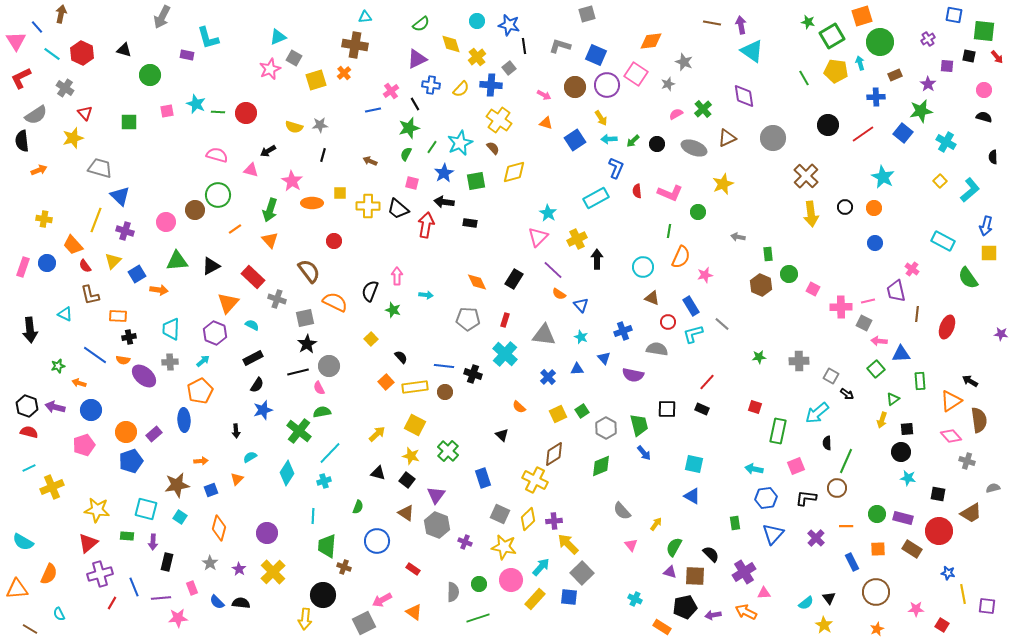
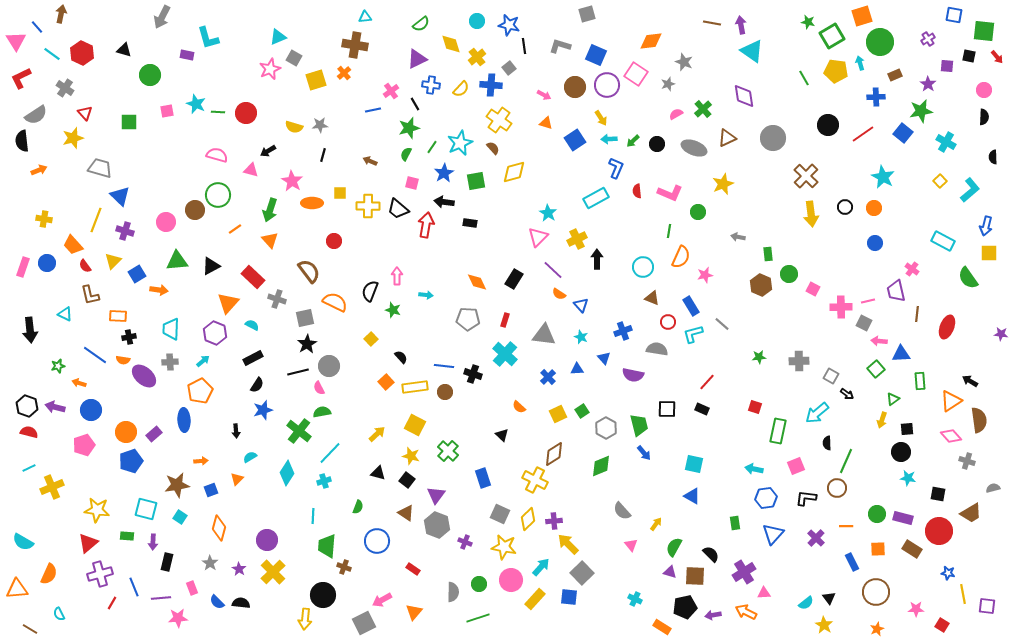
black semicircle at (984, 117): rotated 77 degrees clockwise
purple circle at (267, 533): moved 7 px down
orange triangle at (414, 612): rotated 36 degrees clockwise
